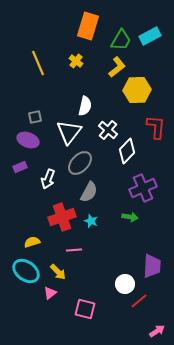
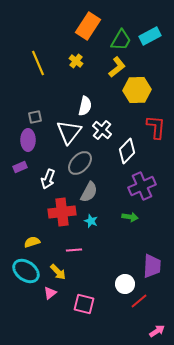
orange rectangle: rotated 16 degrees clockwise
white cross: moved 6 px left
purple ellipse: rotated 70 degrees clockwise
purple cross: moved 1 px left, 2 px up
red cross: moved 5 px up; rotated 12 degrees clockwise
pink square: moved 1 px left, 5 px up
